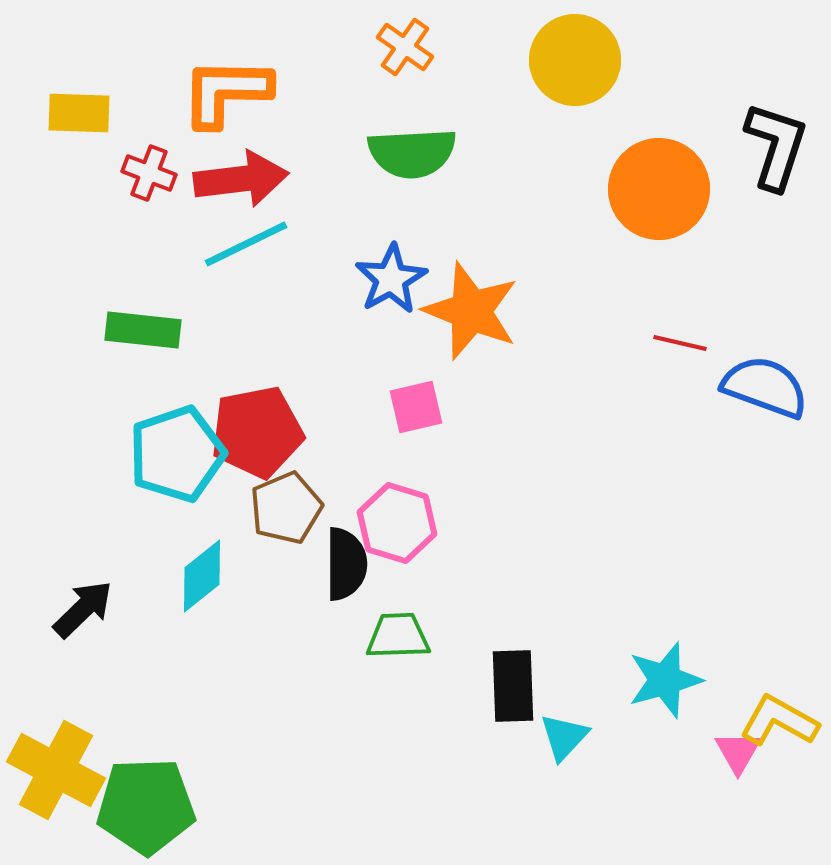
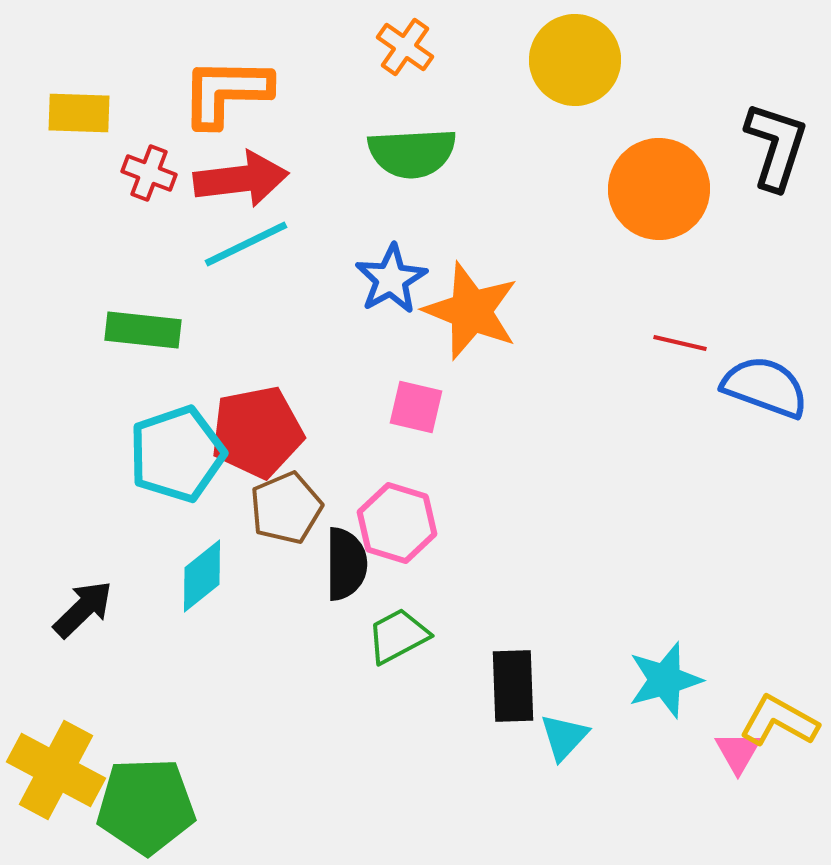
pink square: rotated 26 degrees clockwise
green trapezoid: rotated 26 degrees counterclockwise
